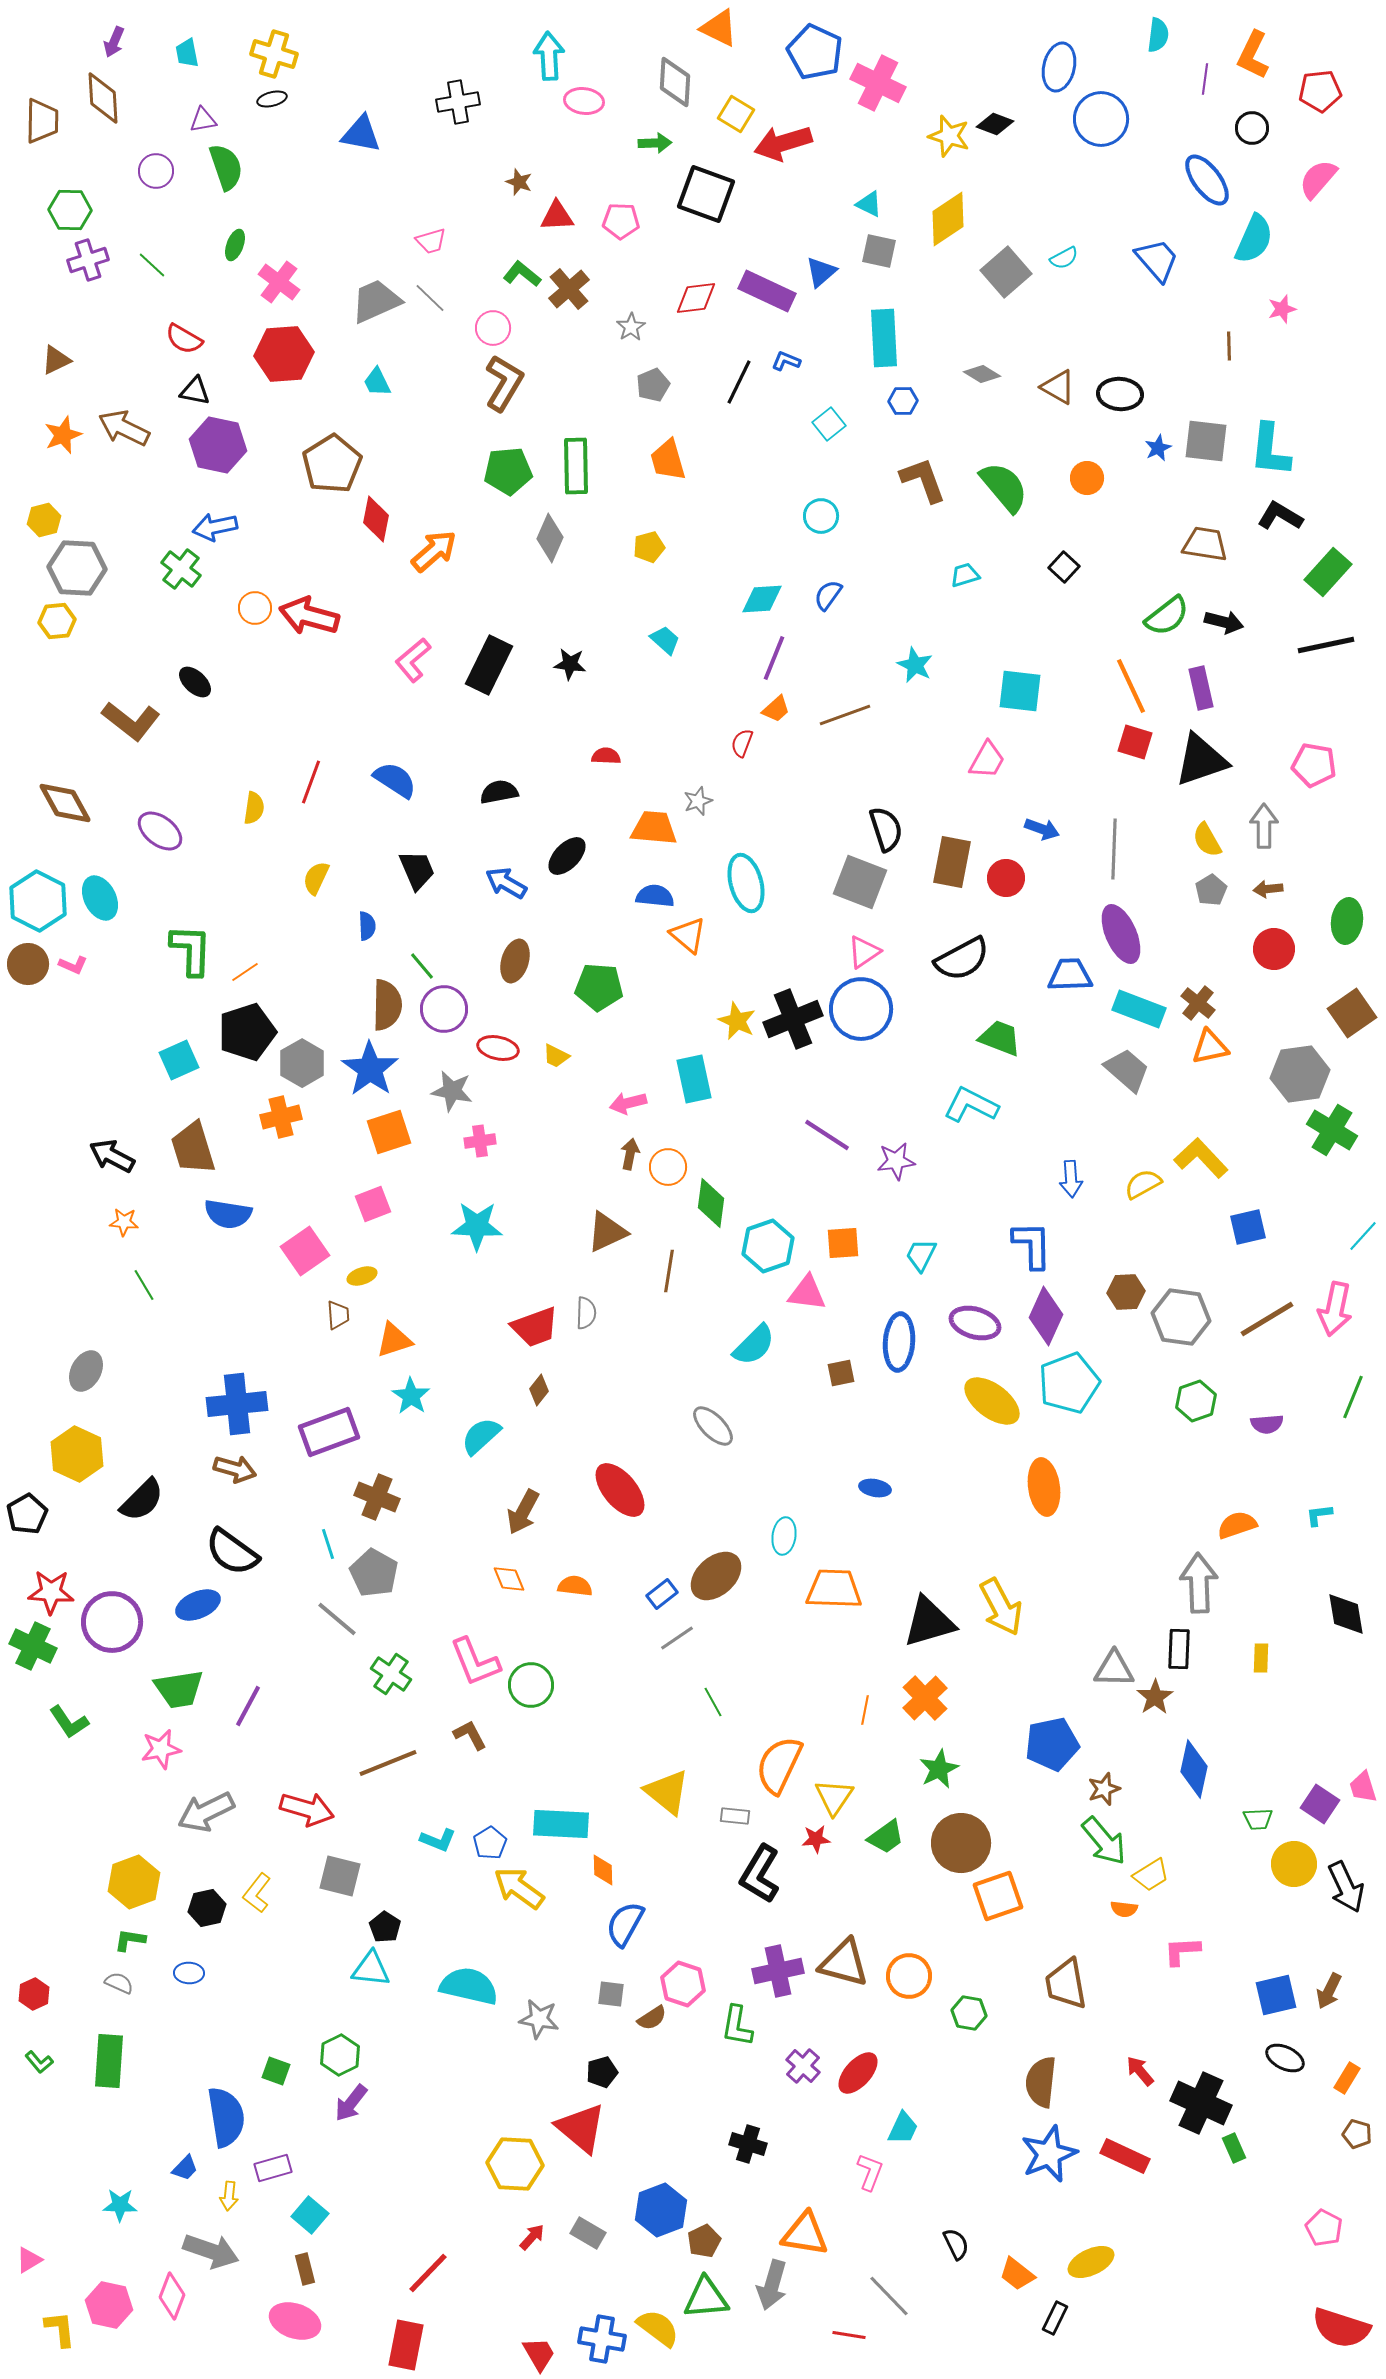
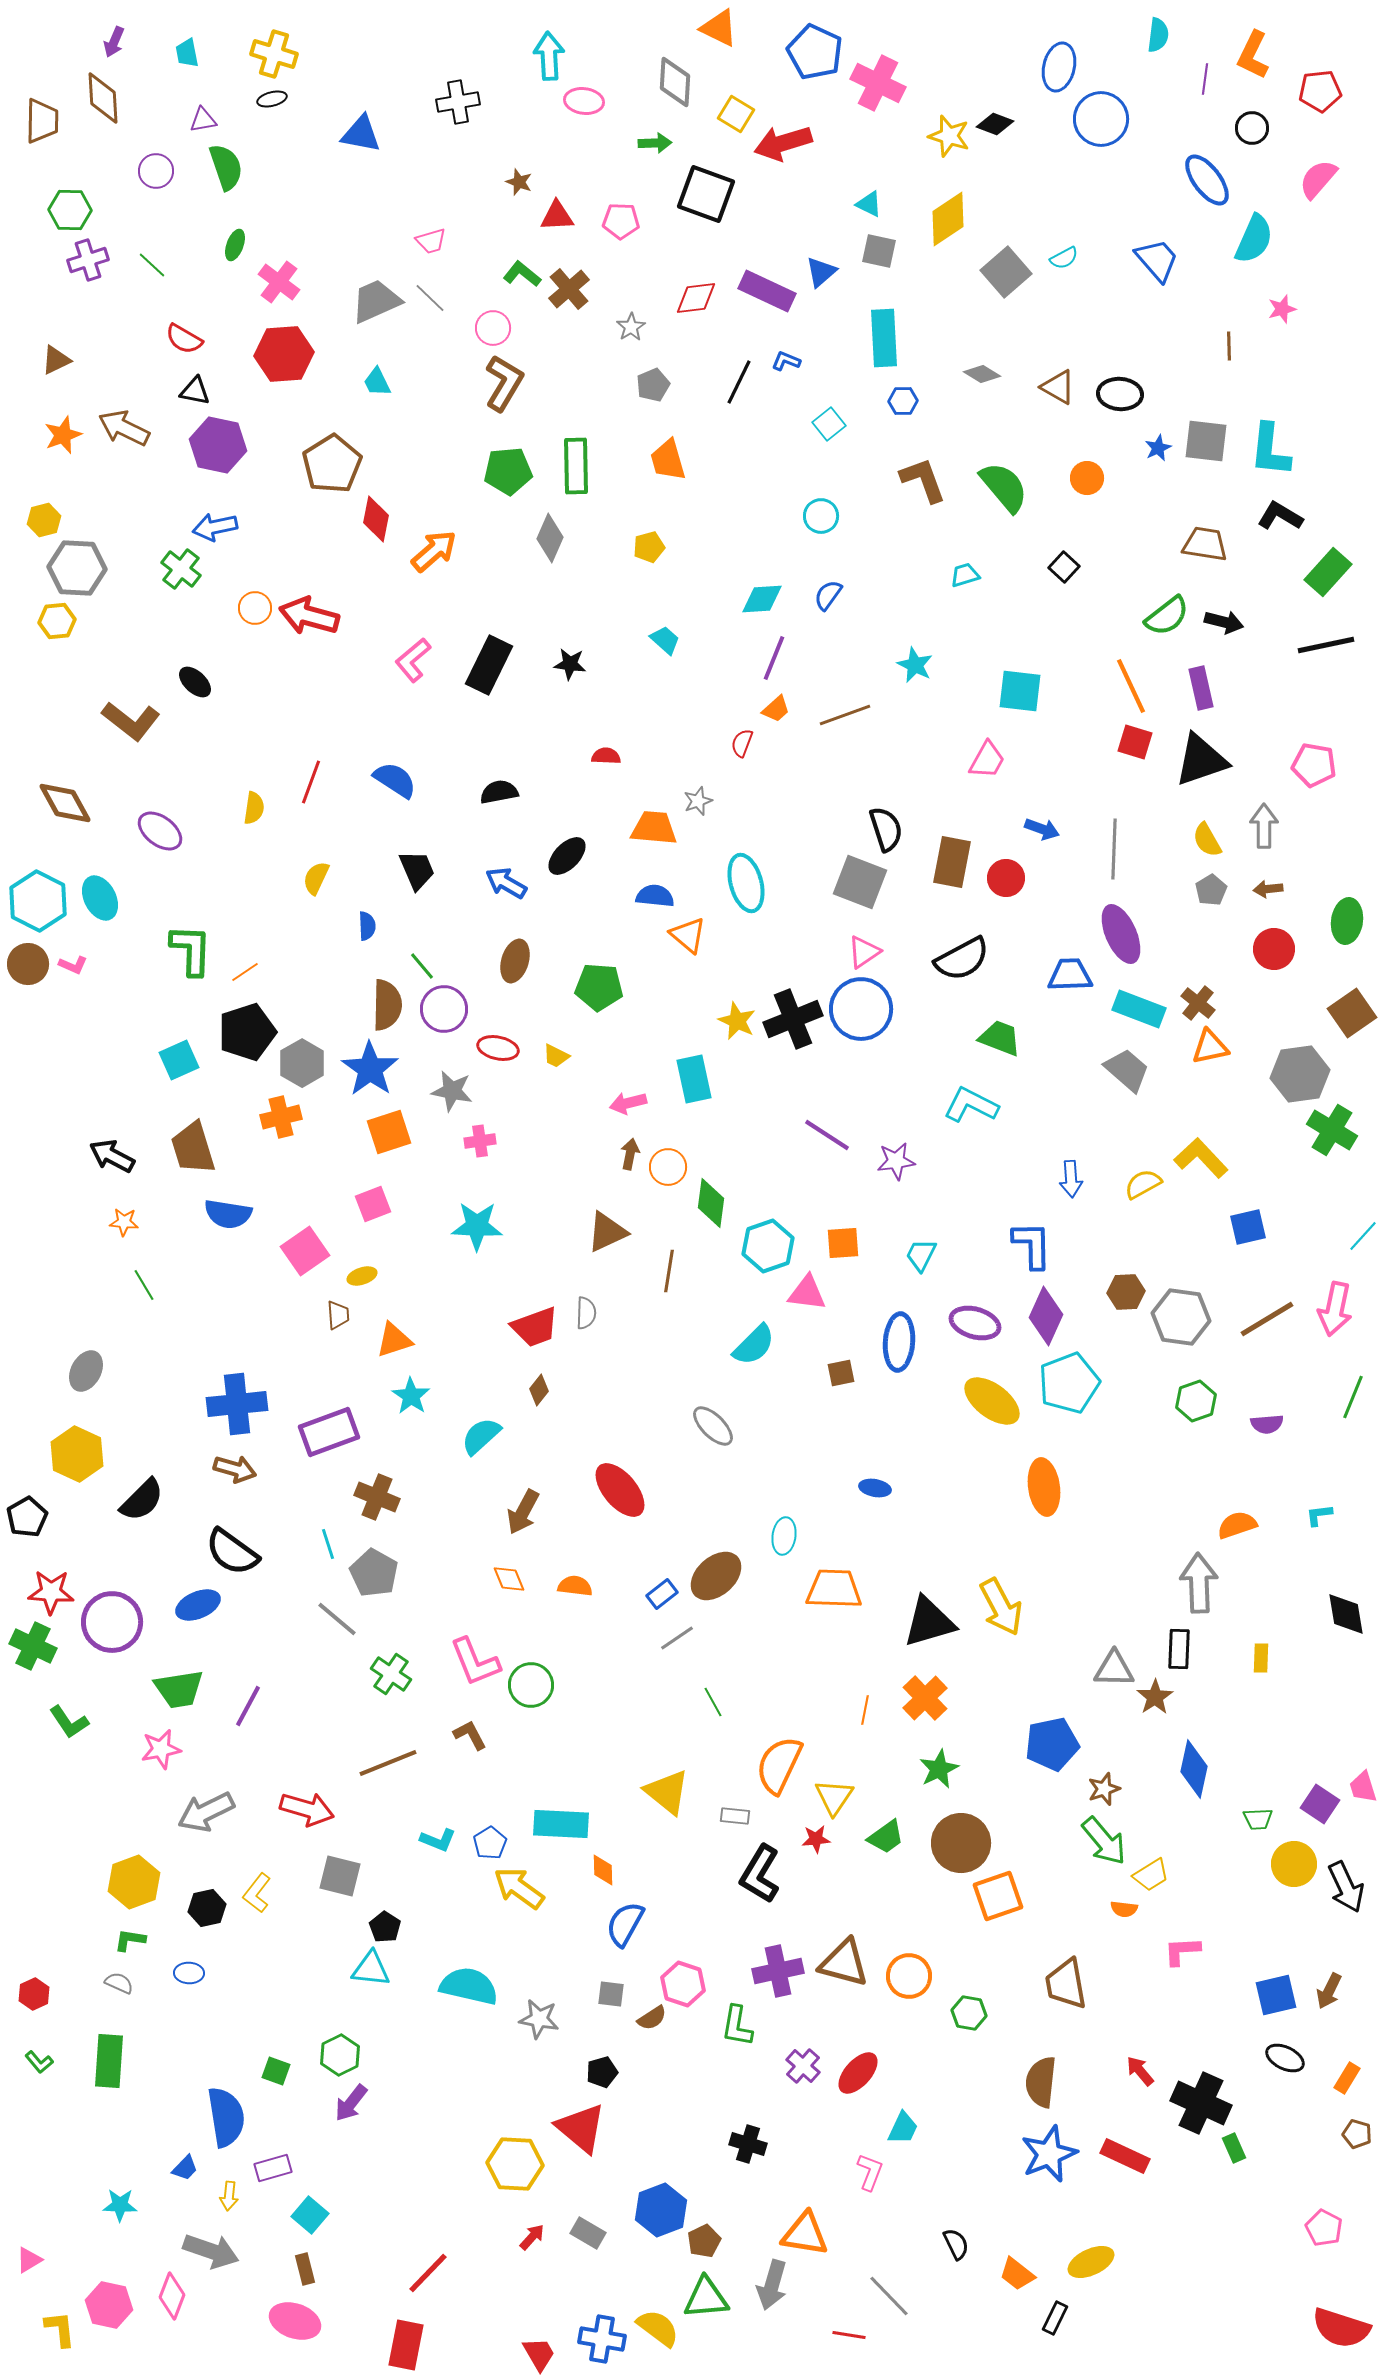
black pentagon at (27, 1514): moved 3 px down
